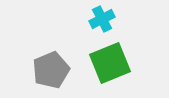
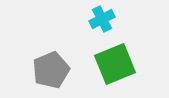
green square: moved 5 px right, 1 px down
